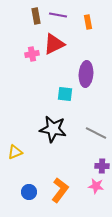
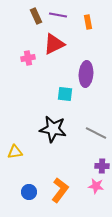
brown rectangle: rotated 14 degrees counterclockwise
pink cross: moved 4 px left, 4 px down
yellow triangle: rotated 14 degrees clockwise
